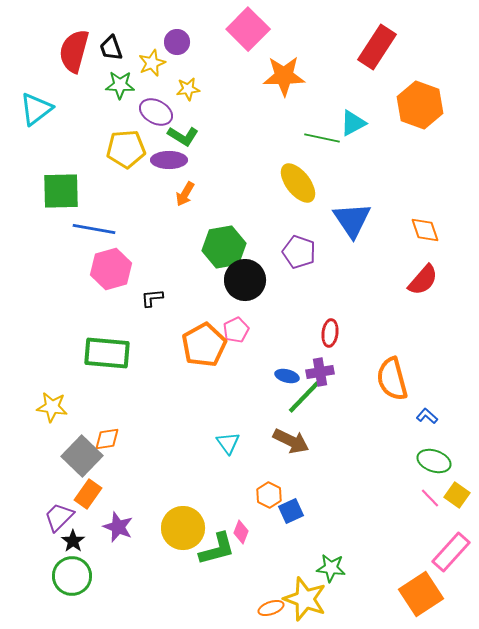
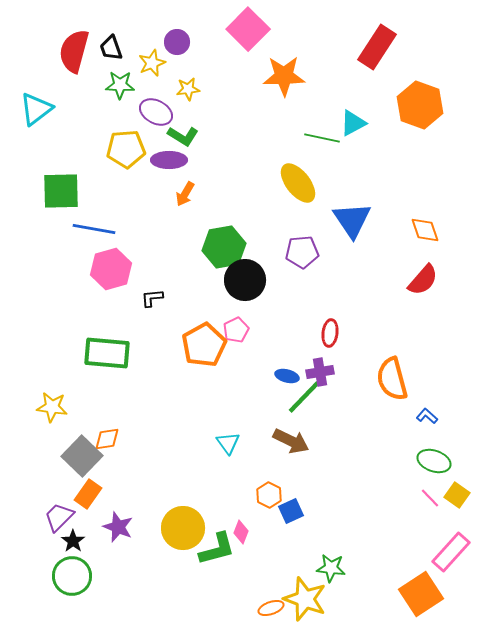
purple pentagon at (299, 252): moved 3 px right; rotated 24 degrees counterclockwise
